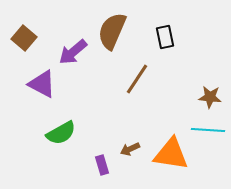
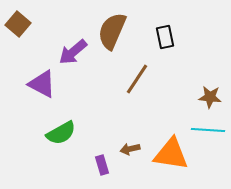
brown square: moved 6 px left, 14 px up
brown arrow: rotated 12 degrees clockwise
